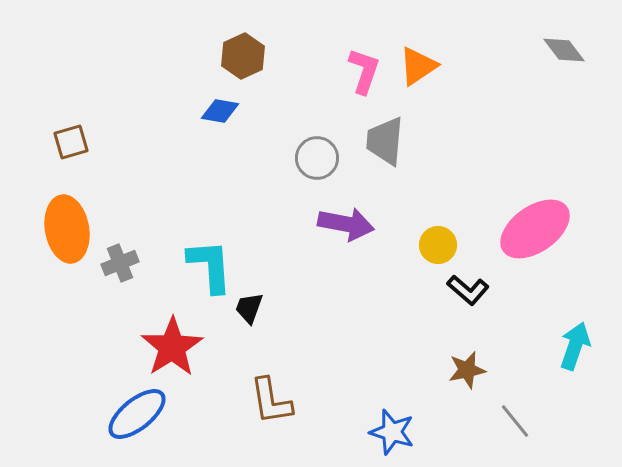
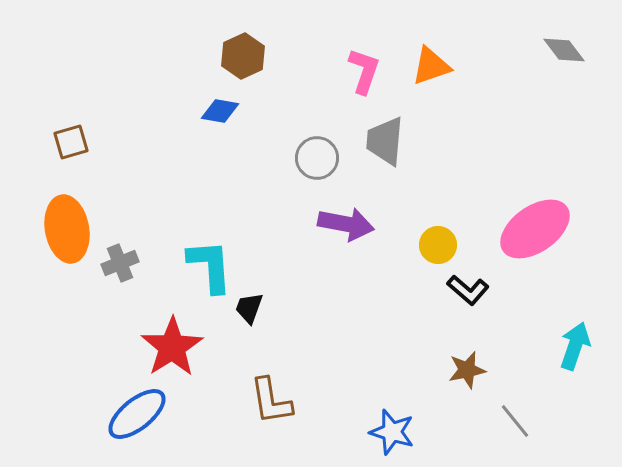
orange triangle: moved 13 px right; rotated 15 degrees clockwise
